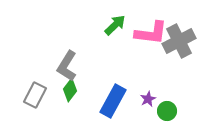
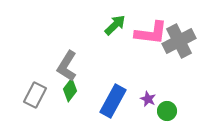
purple star: rotated 21 degrees counterclockwise
